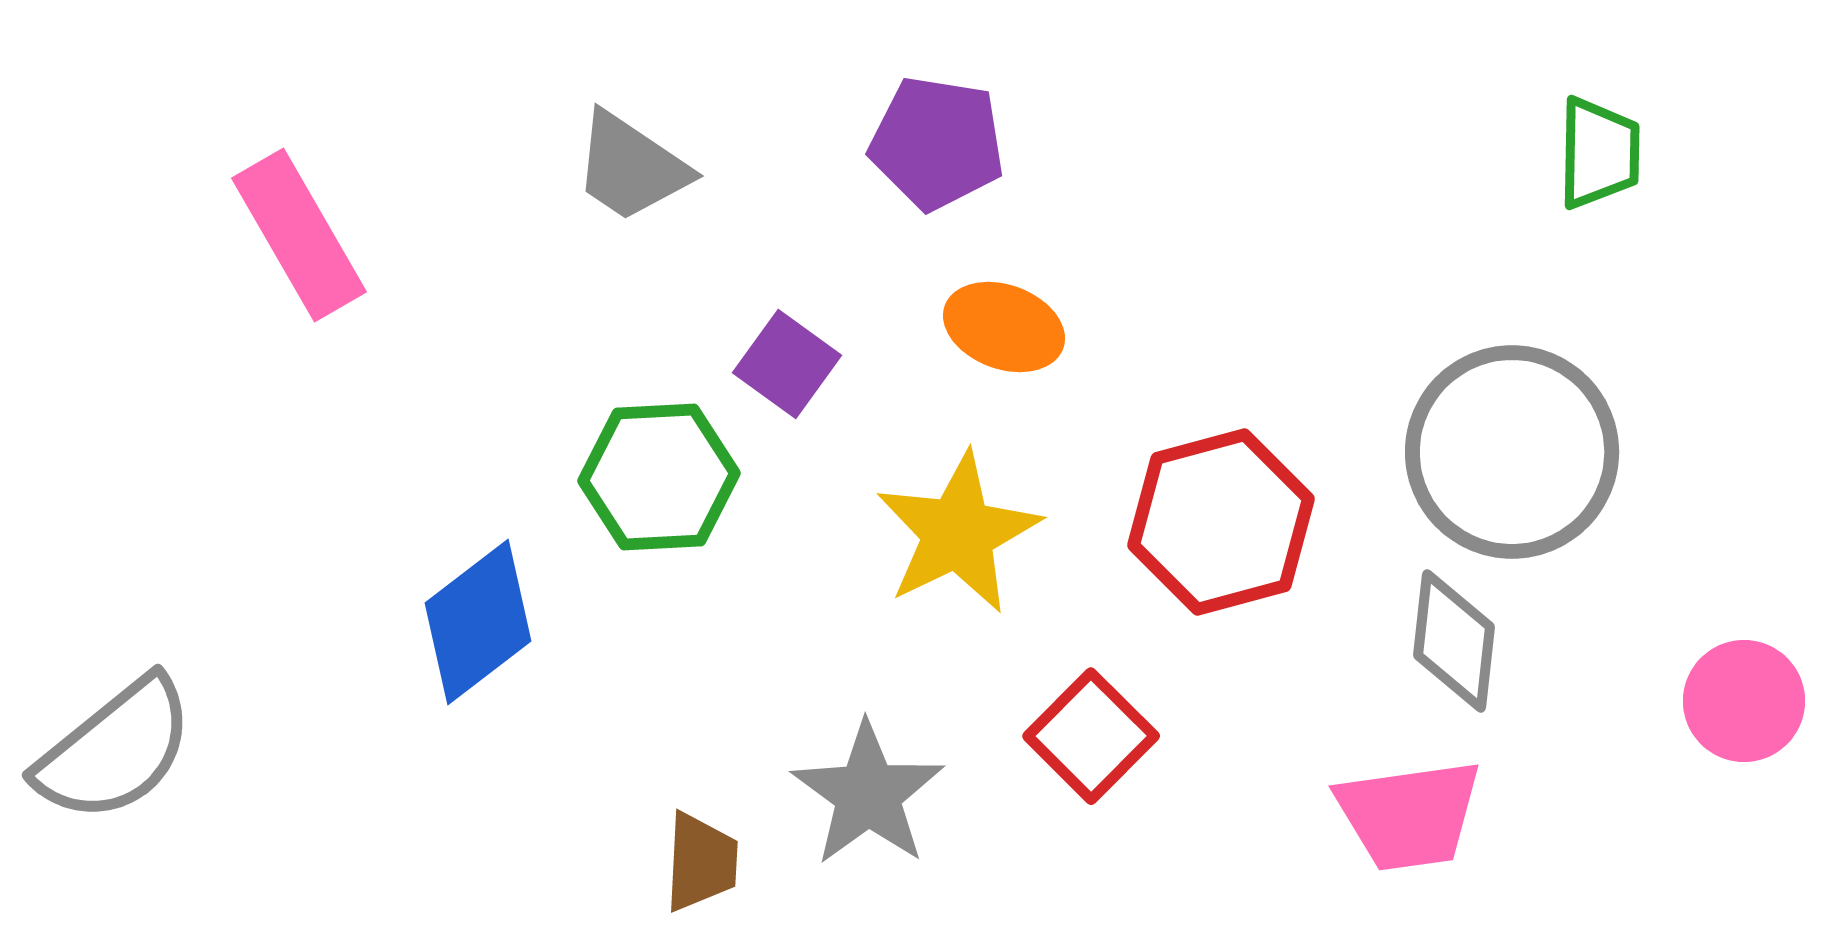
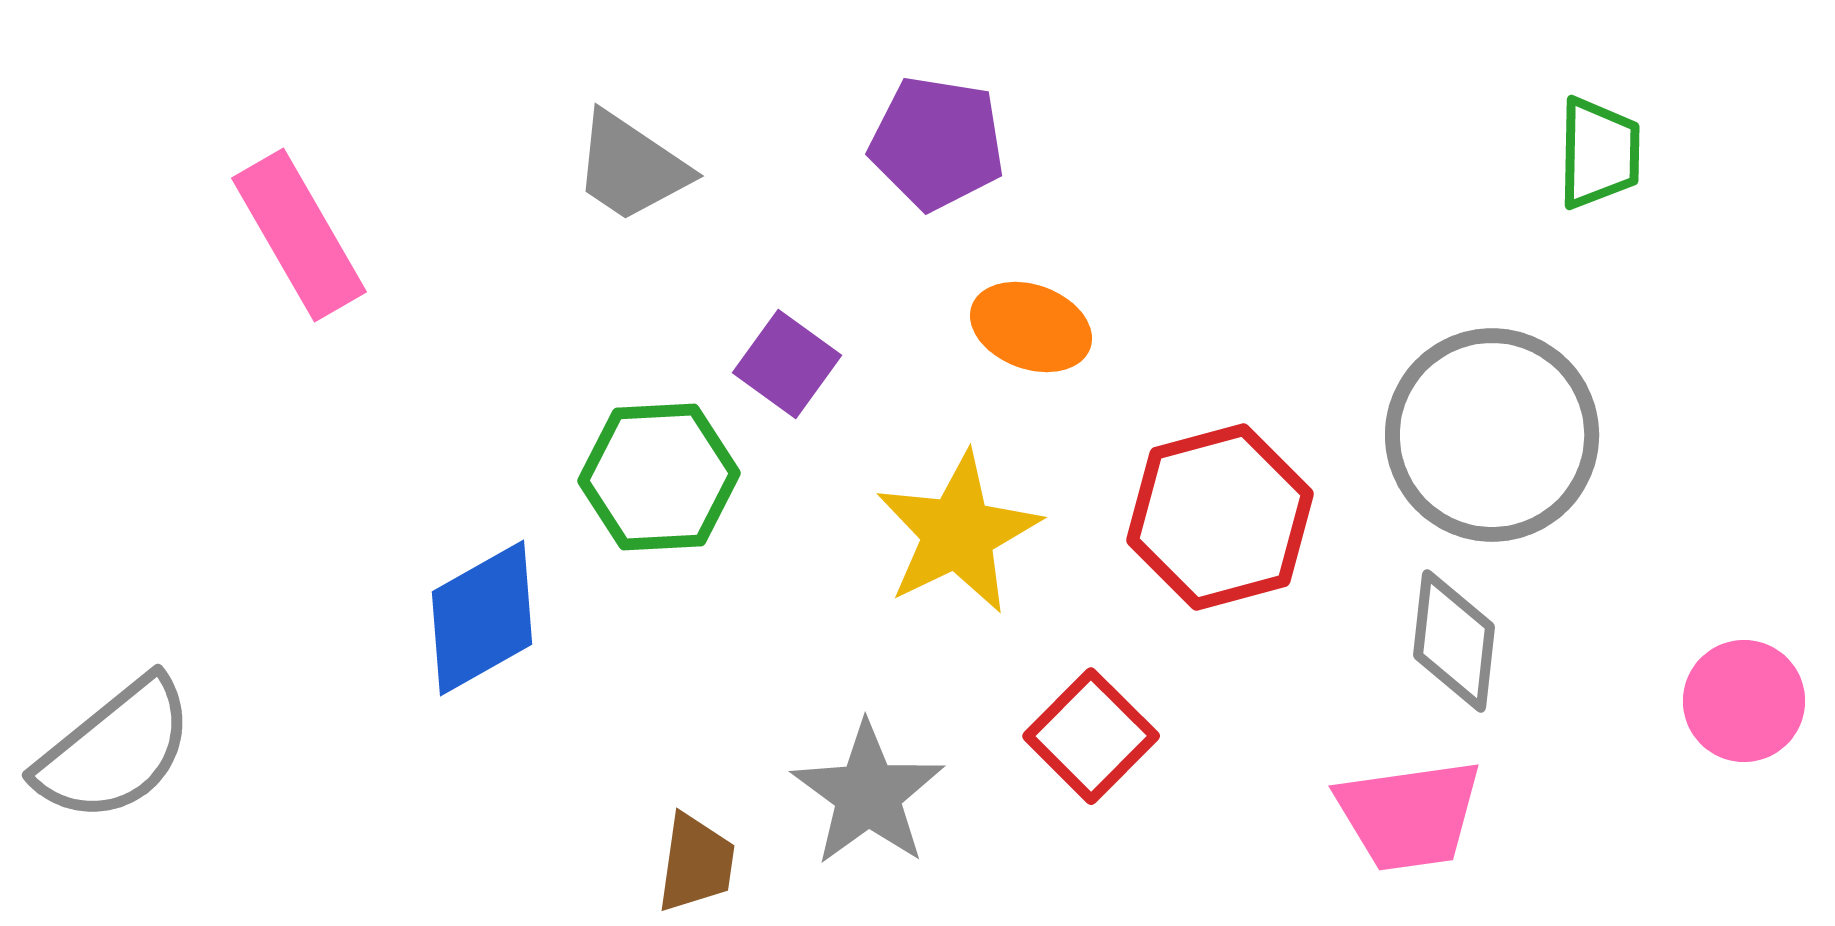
orange ellipse: moved 27 px right
gray circle: moved 20 px left, 17 px up
red hexagon: moved 1 px left, 5 px up
blue diamond: moved 4 px right, 4 px up; rotated 8 degrees clockwise
brown trapezoid: moved 5 px left, 1 px down; rotated 5 degrees clockwise
